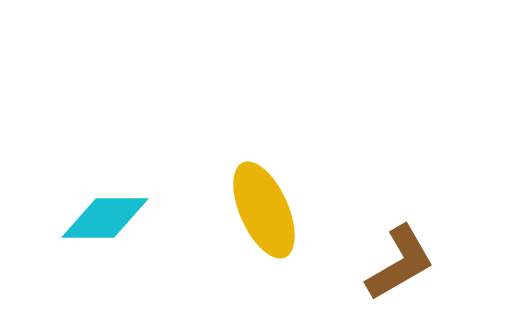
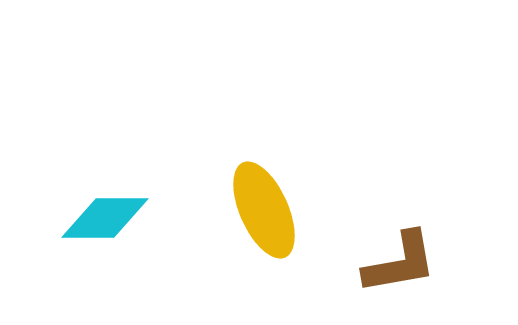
brown L-shape: rotated 20 degrees clockwise
